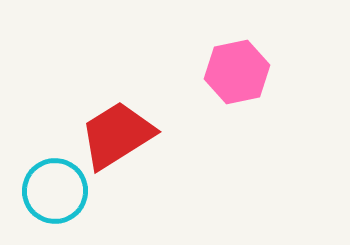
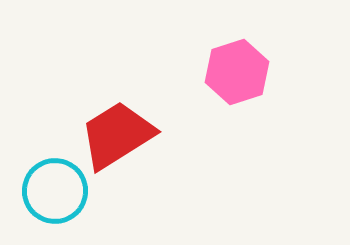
pink hexagon: rotated 6 degrees counterclockwise
